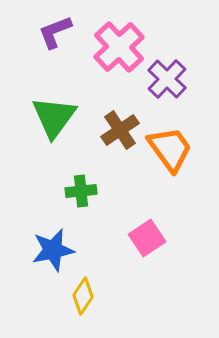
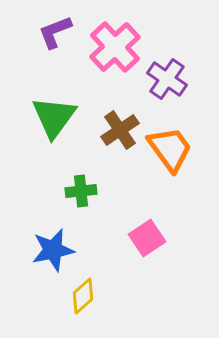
pink cross: moved 4 px left
purple cross: rotated 9 degrees counterclockwise
yellow diamond: rotated 15 degrees clockwise
